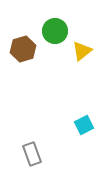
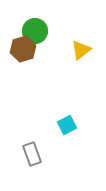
green circle: moved 20 px left
yellow triangle: moved 1 px left, 1 px up
cyan square: moved 17 px left
